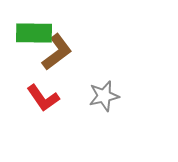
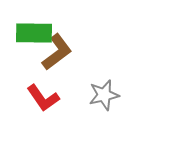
gray star: moved 1 px up
